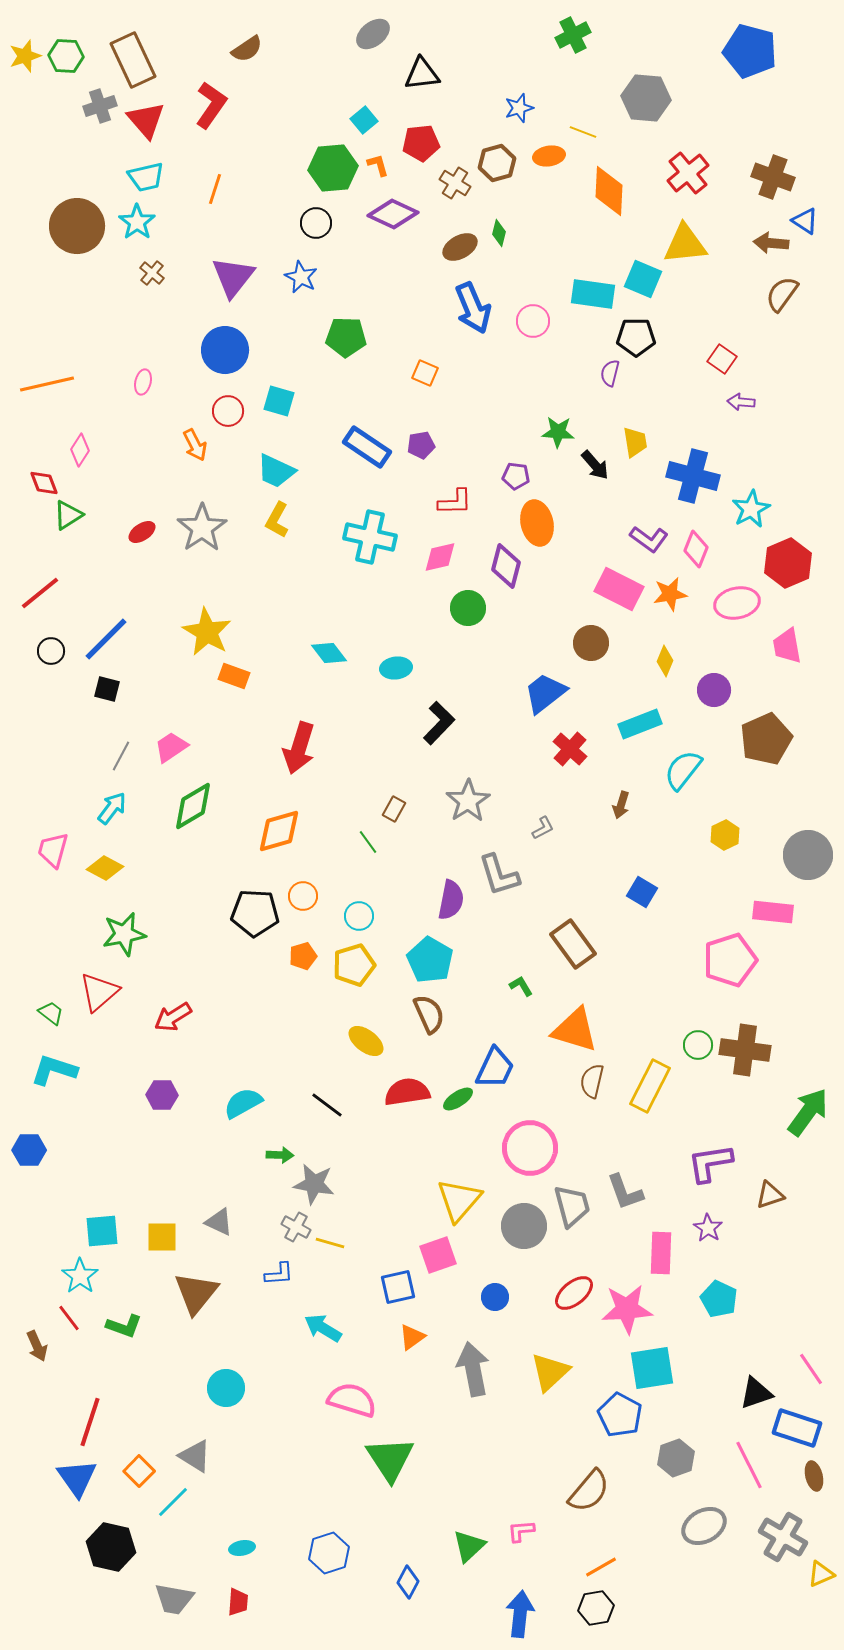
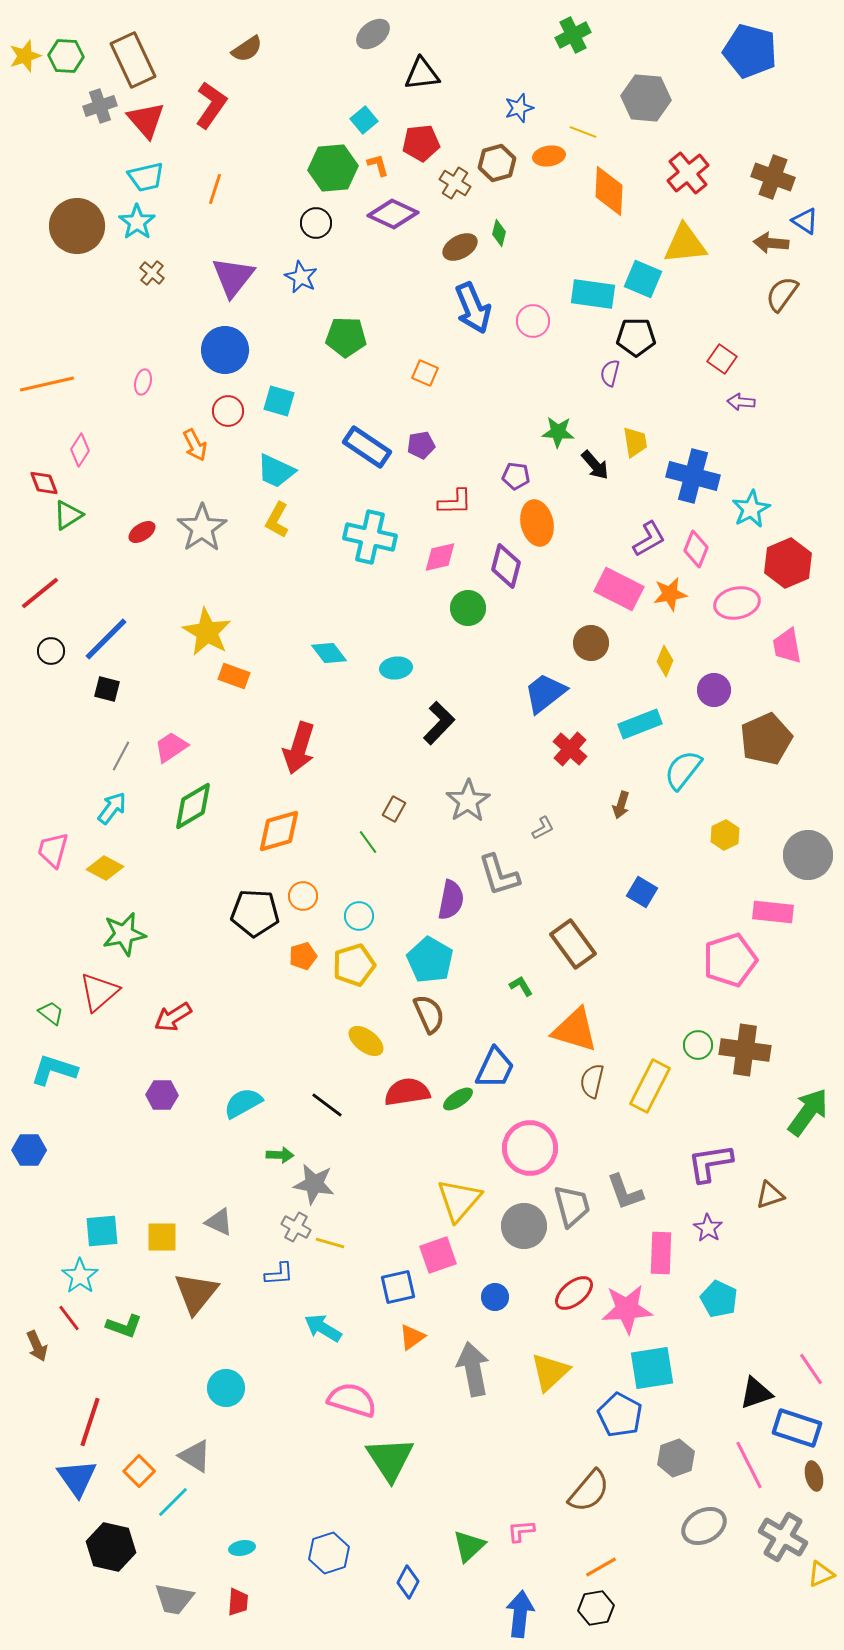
purple L-shape at (649, 539): rotated 66 degrees counterclockwise
